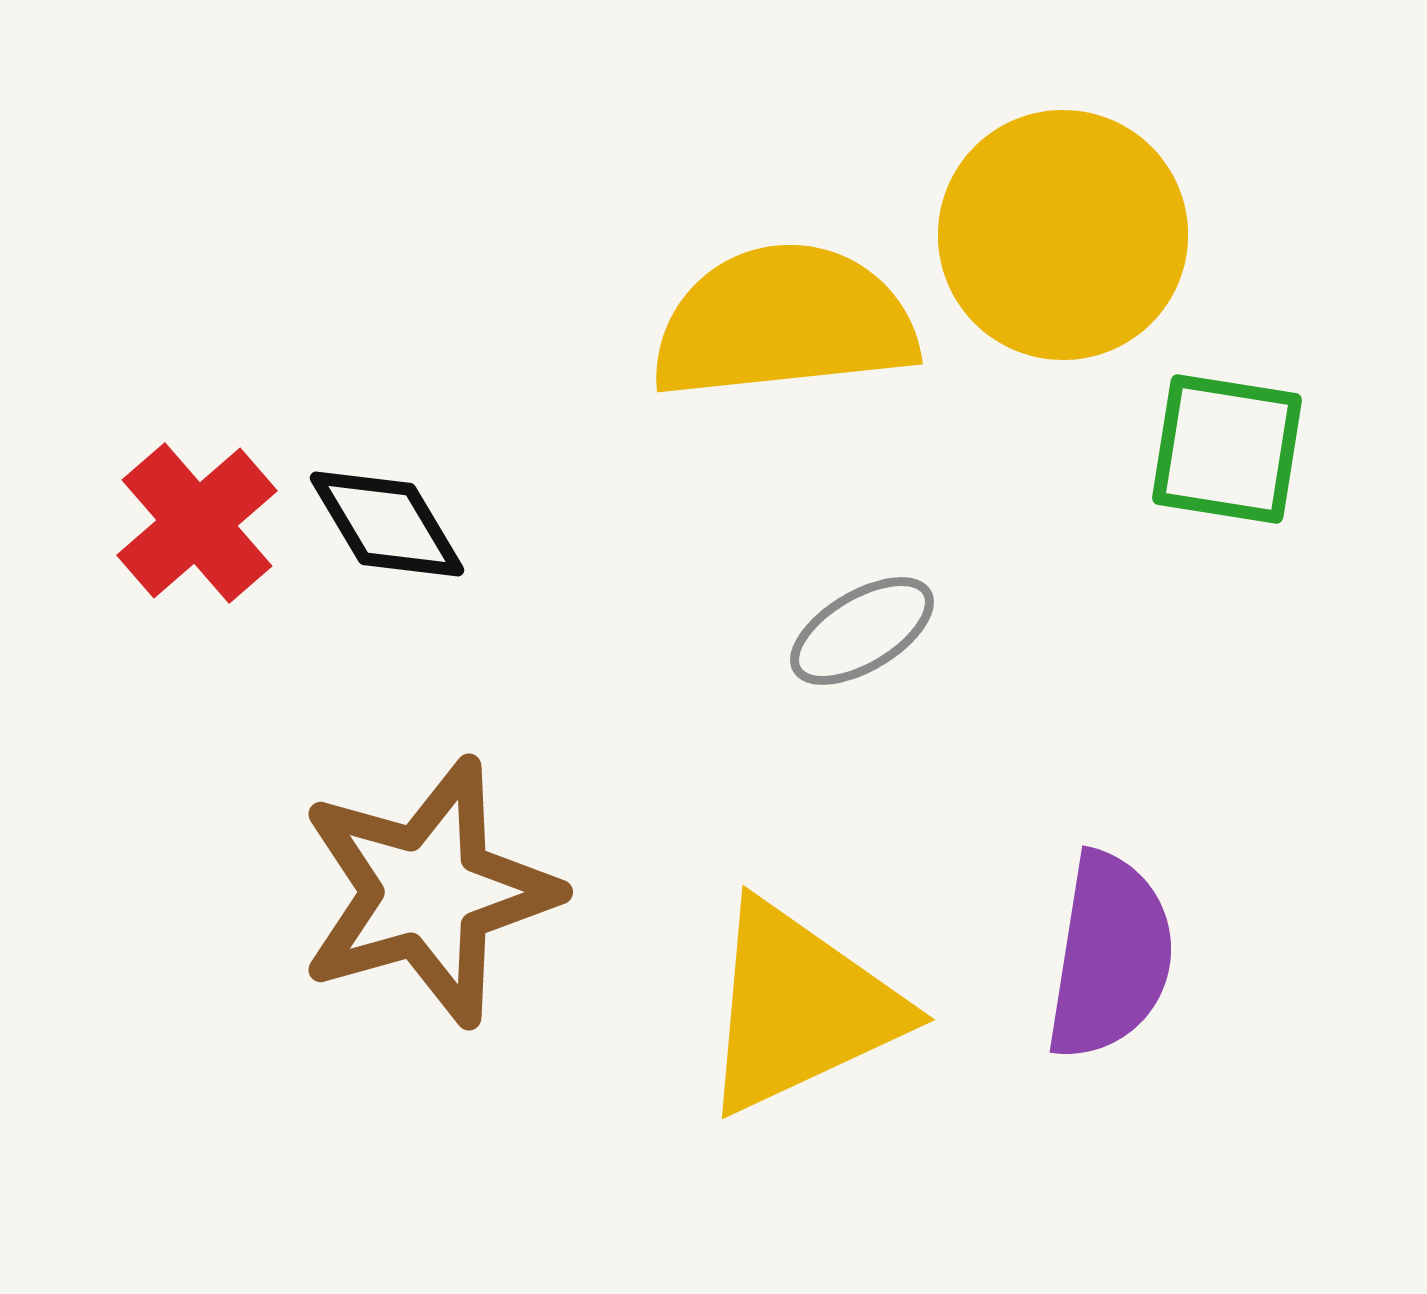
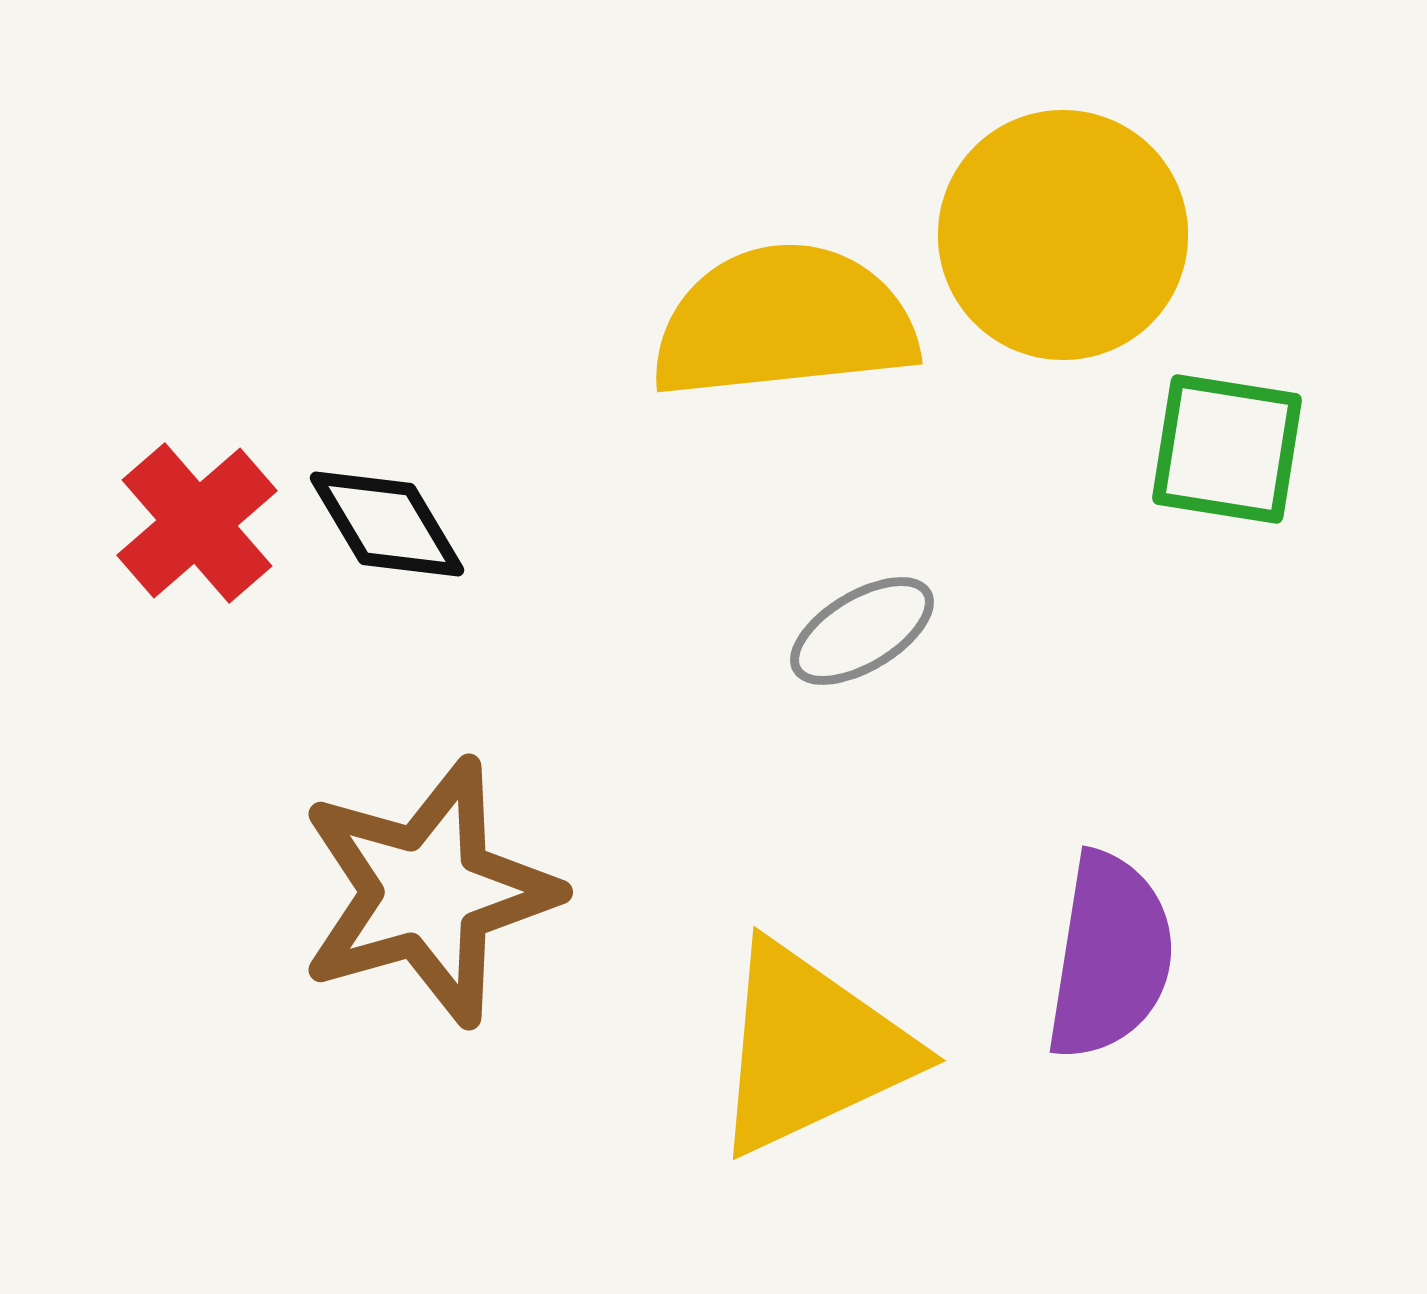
yellow triangle: moved 11 px right, 41 px down
